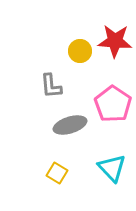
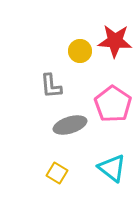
cyan triangle: rotated 8 degrees counterclockwise
